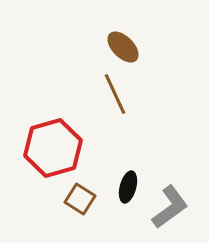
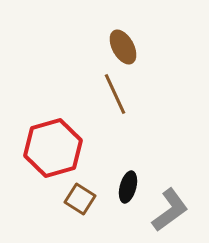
brown ellipse: rotated 16 degrees clockwise
gray L-shape: moved 3 px down
